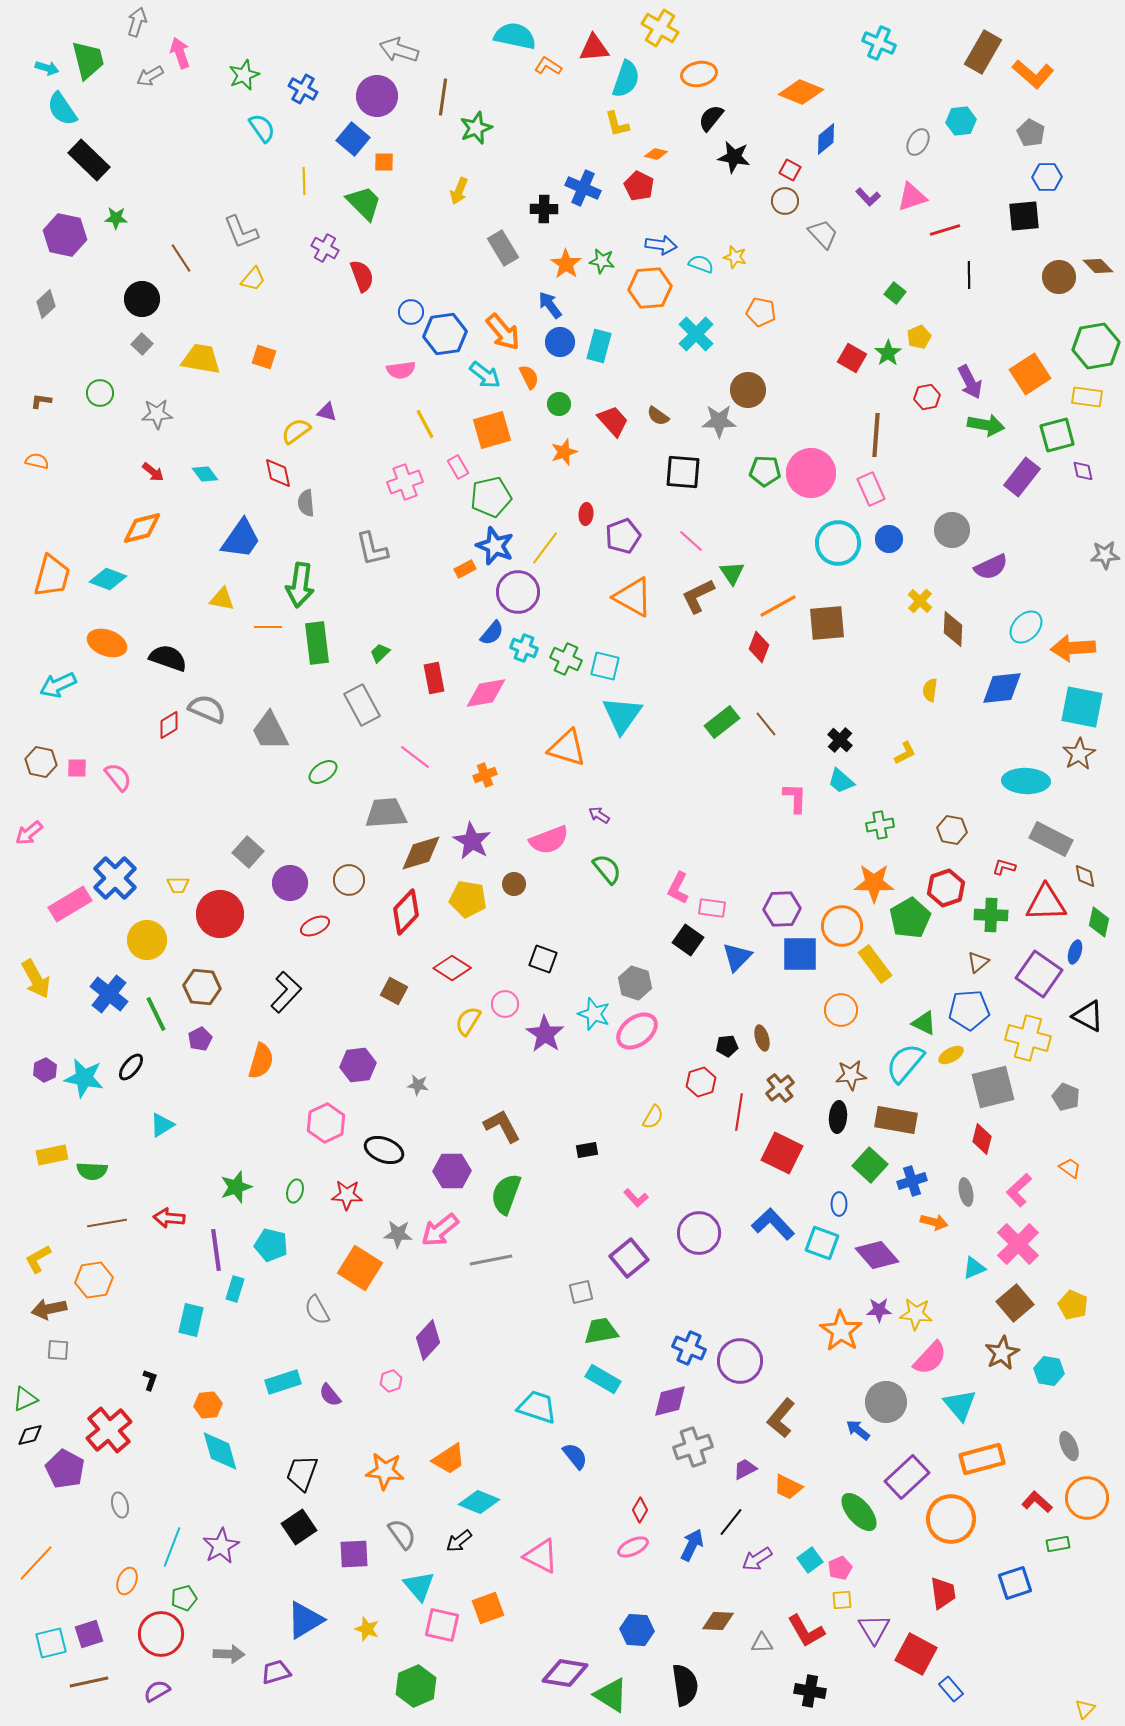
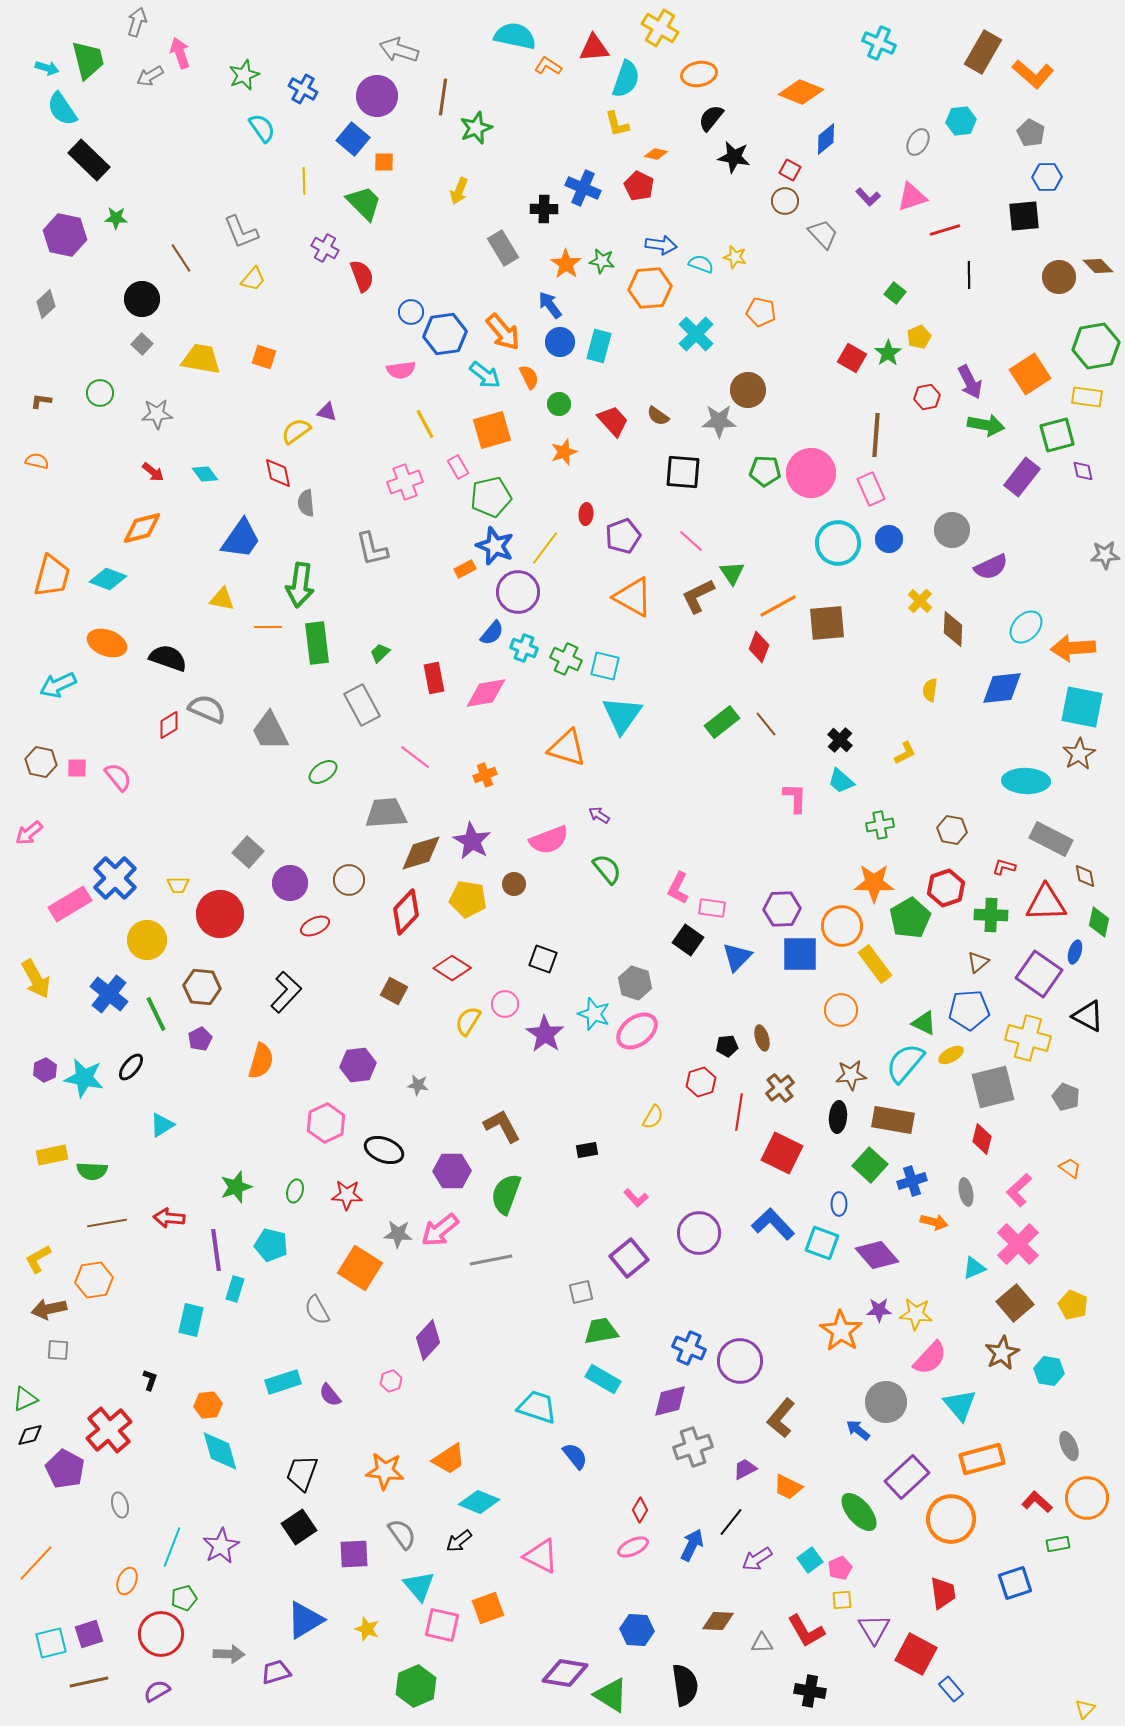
brown rectangle at (896, 1120): moved 3 px left
